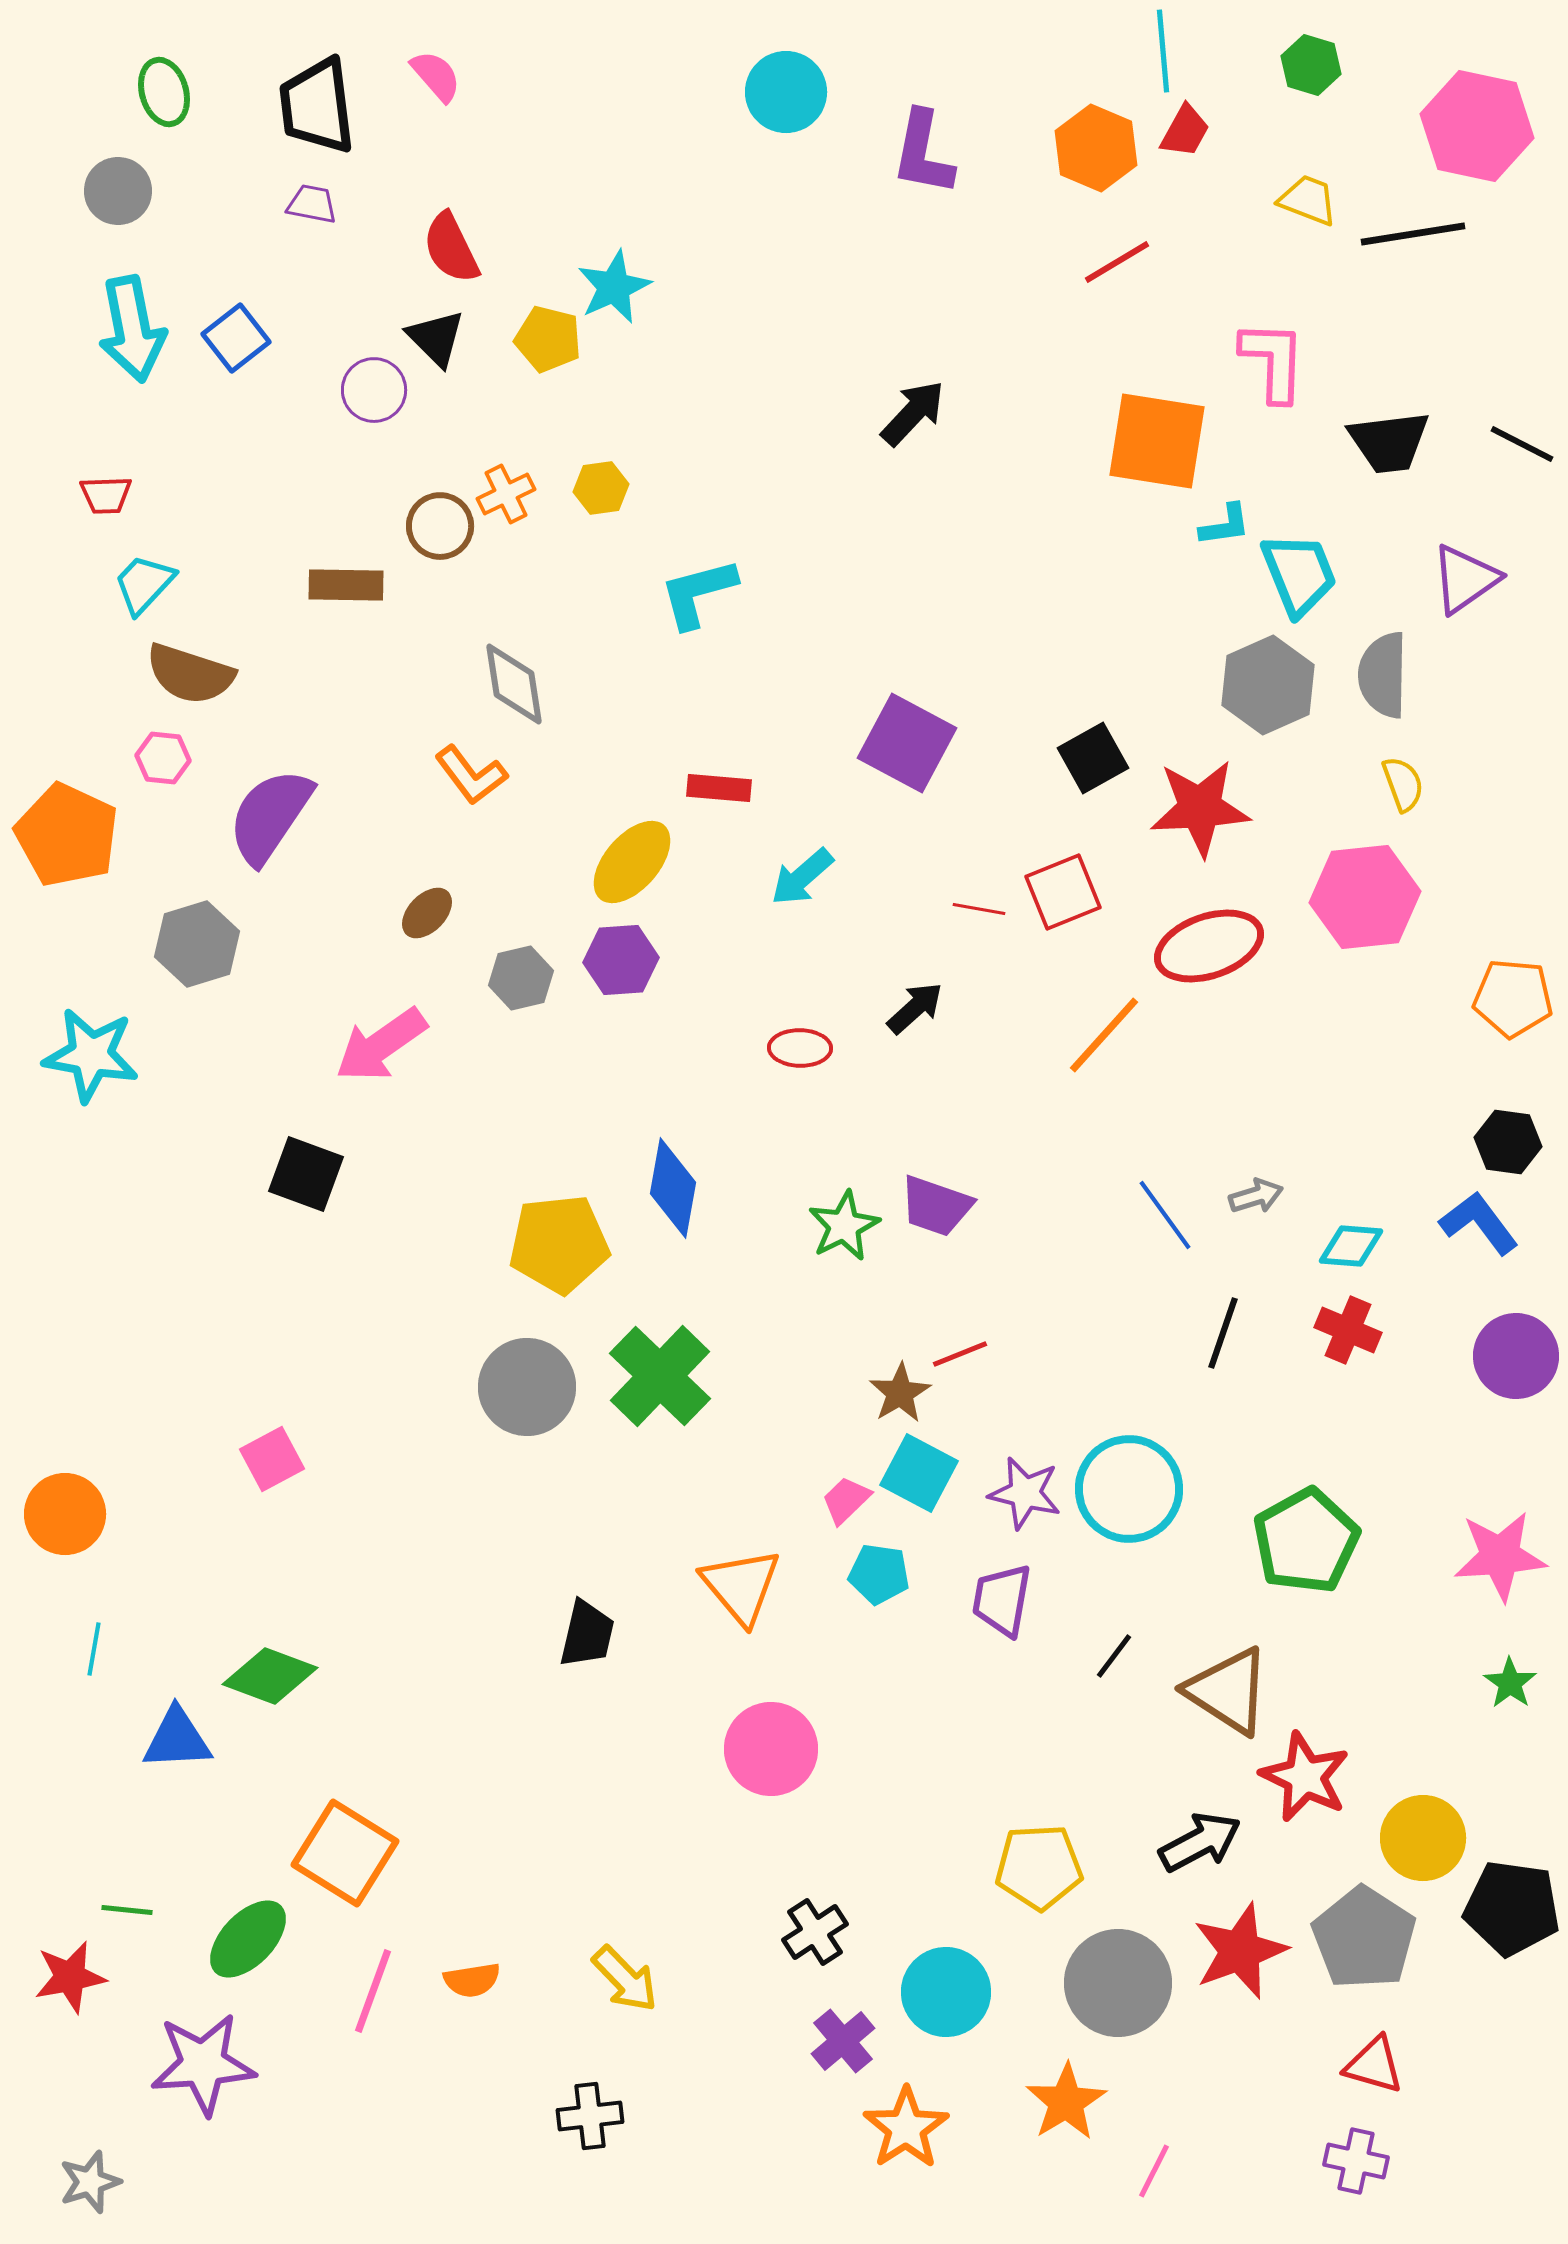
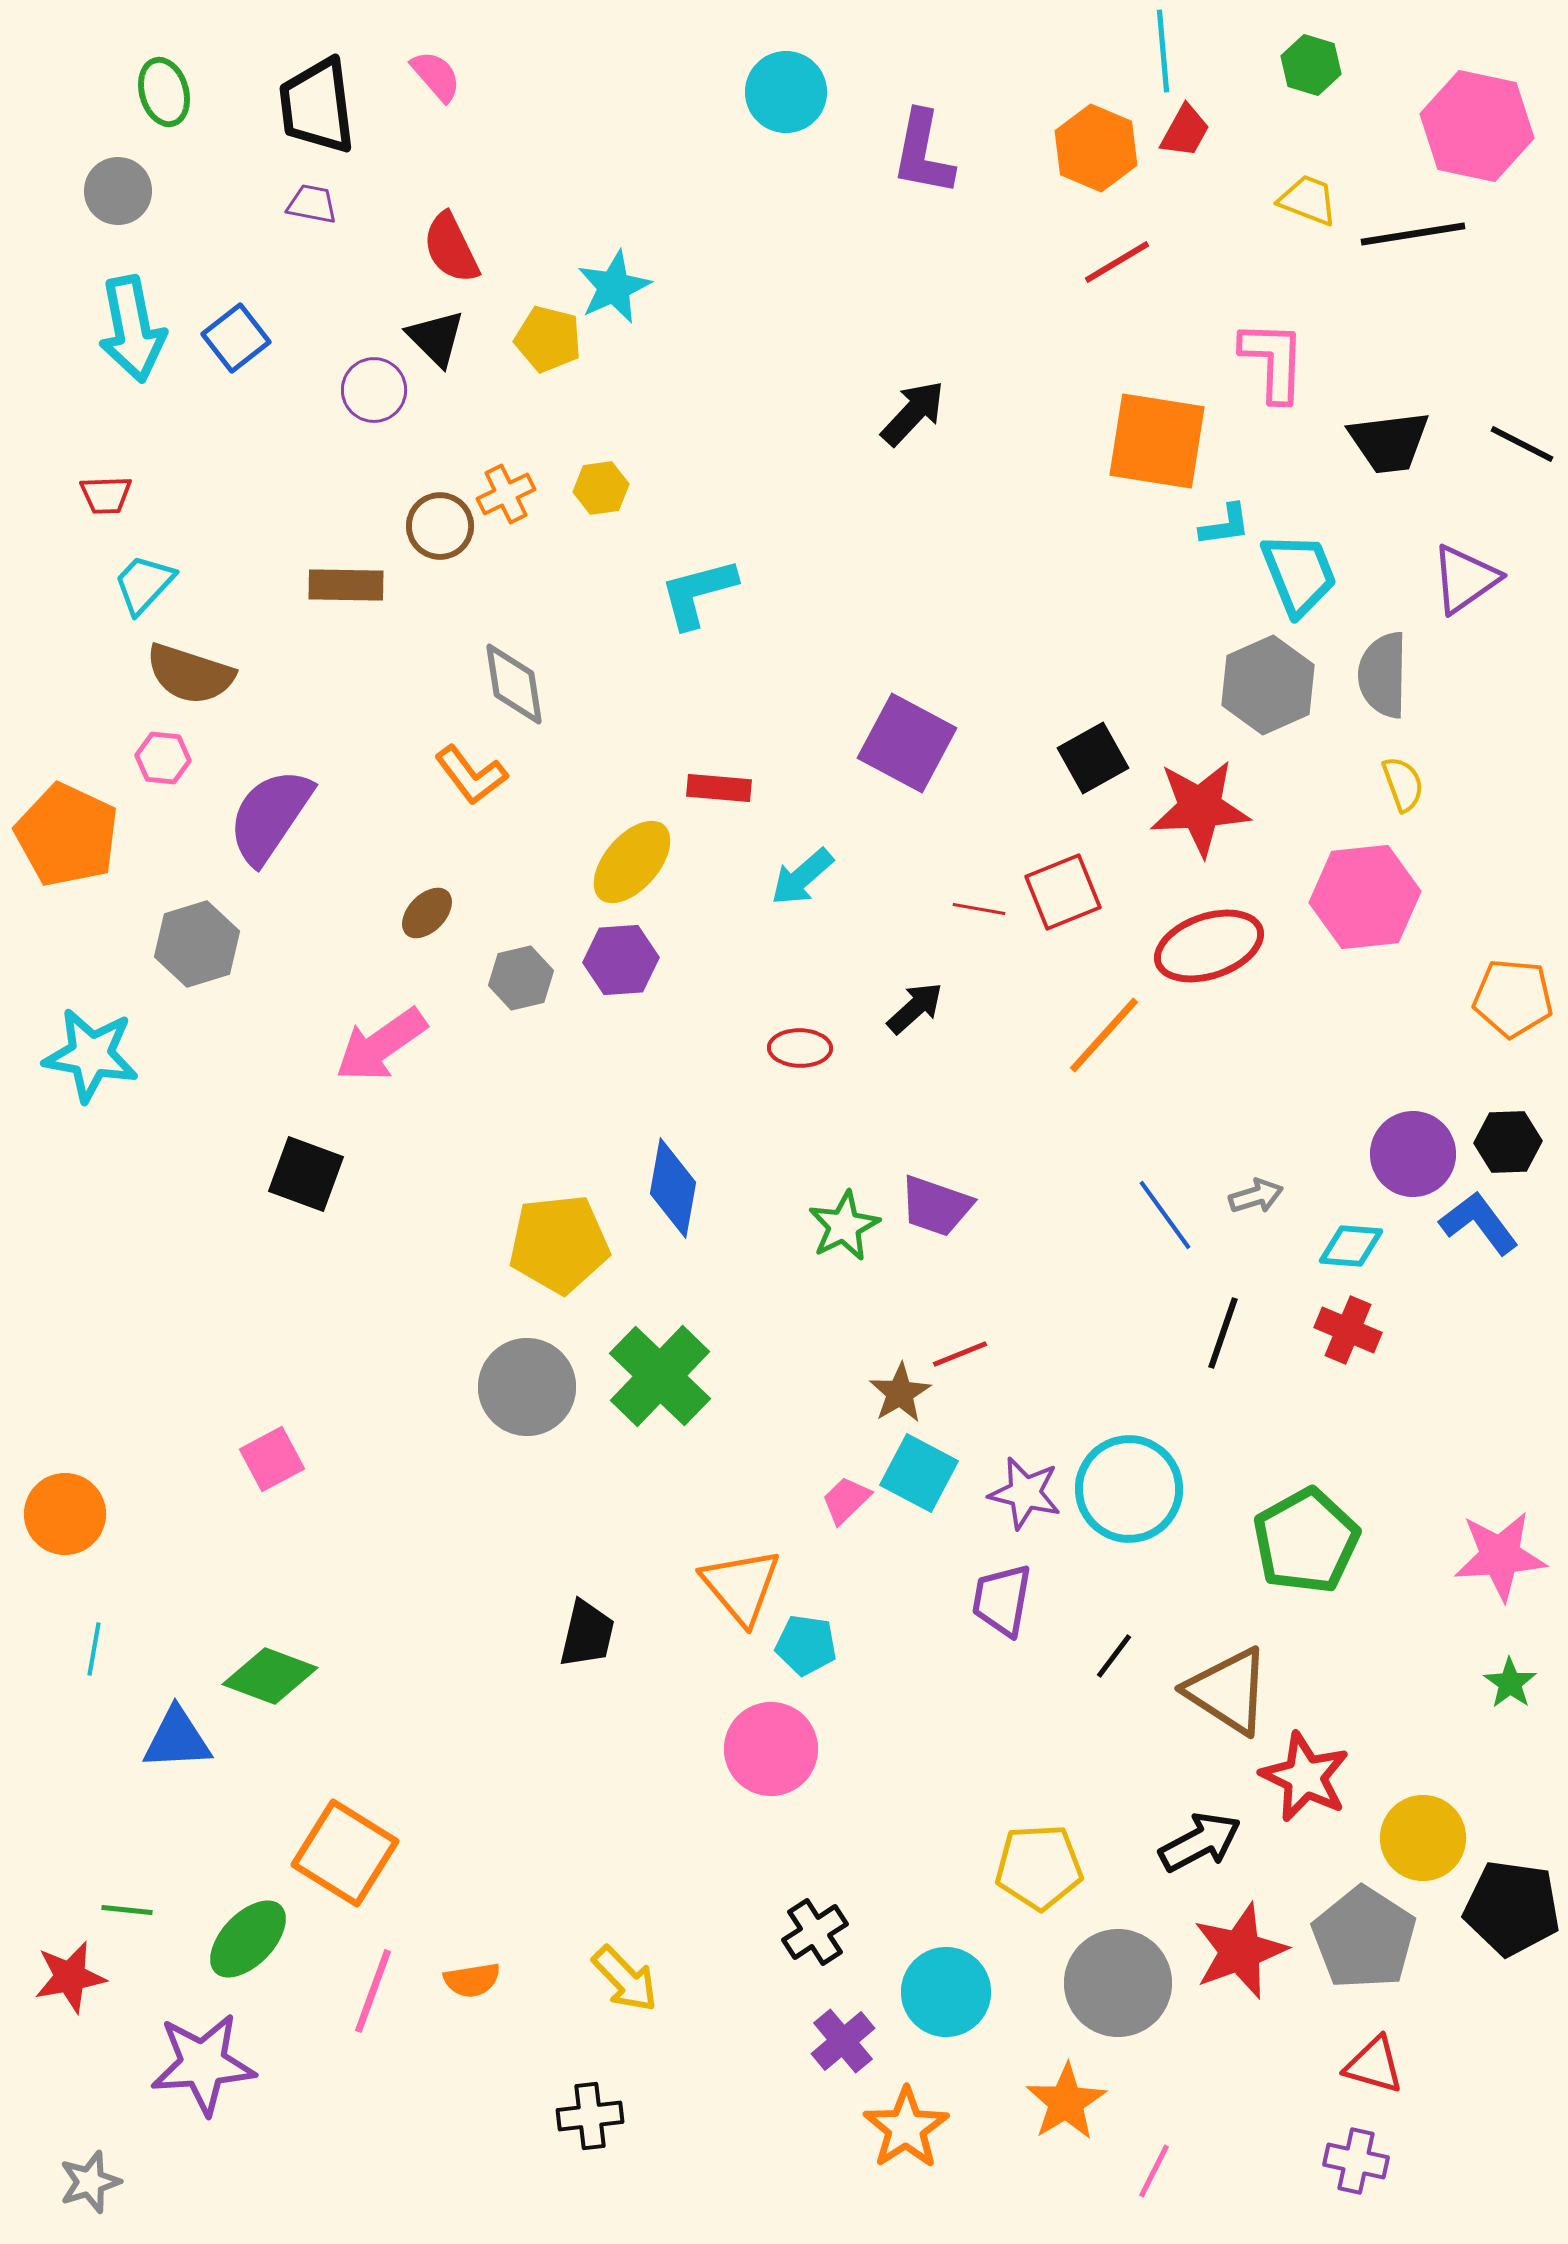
black hexagon at (1508, 1142): rotated 10 degrees counterclockwise
purple circle at (1516, 1356): moved 103 px left, 202 px up
cyan pentagon at (879, 1574): moved 73 px left, 71 px down
